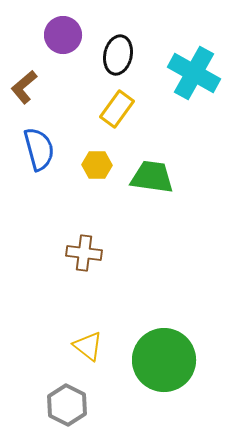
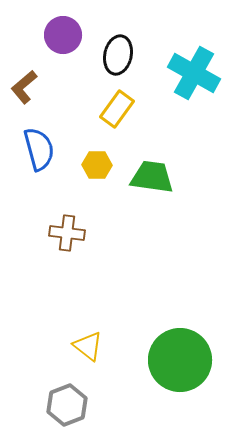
brown cross: moved 17 px left, 20 px up
green circle: moved 16 px right
gray hexagon: rotated 12 degrees clockwise
